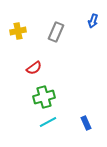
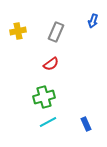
red semicircle: moved 17 px right, 4 px up
blue rectangle: moved 1 px down
